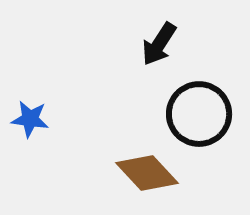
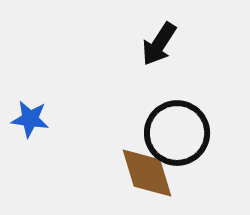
black circle: moved 22 px left, 19 px down
brown diamond: rotated 26 degrees clockwise
